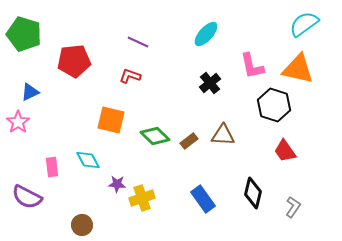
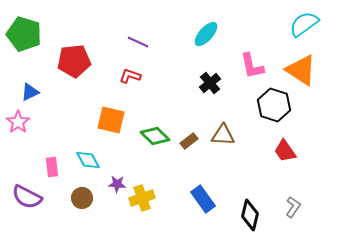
orange triangle: moved 3 px right, 1 px down; rotated 20 degrees clockwise
black diamond: moved 3 px left, 22 px down
brown circle: moved 27 px up
